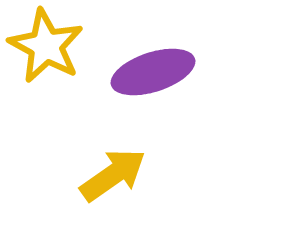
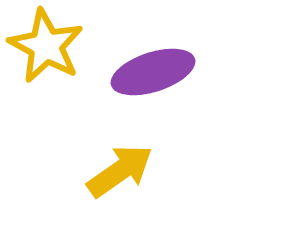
yellow arrow: moved 7 px right, 4 px up
